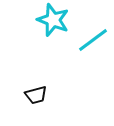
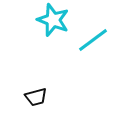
black trapezoid: moved 2 px down
